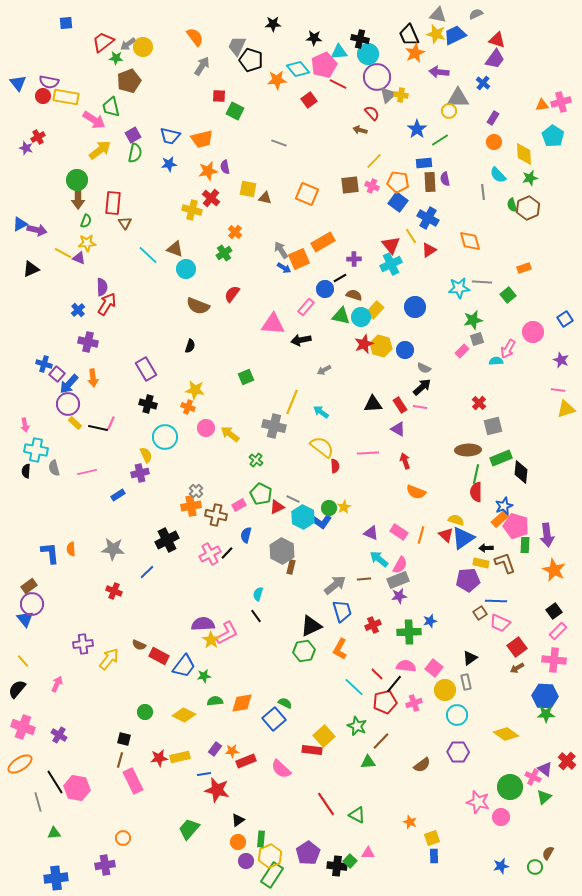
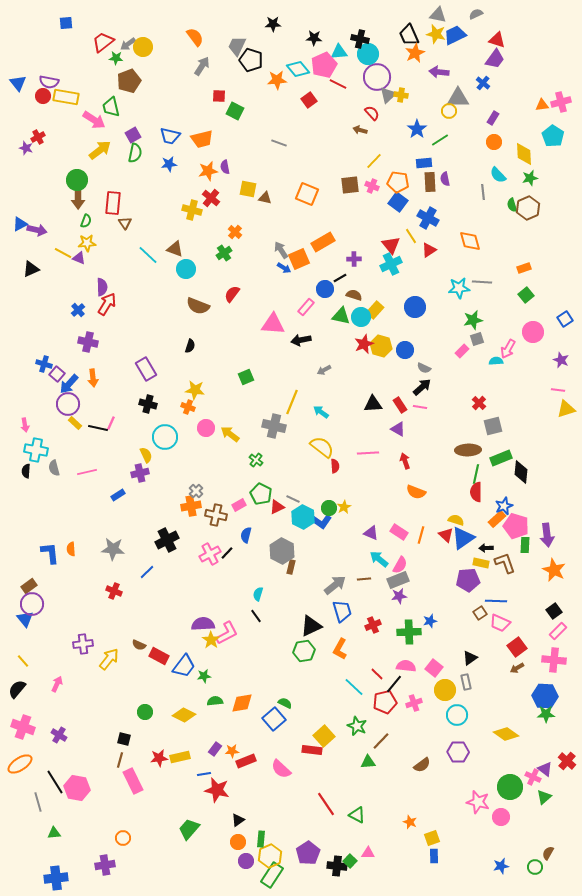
green square at (508, 295): moved 18 px right
orange rectangle at (500, 519): moved 3 px left
